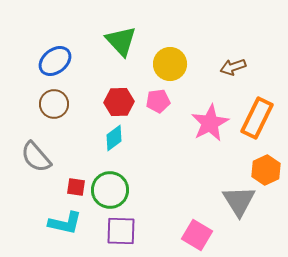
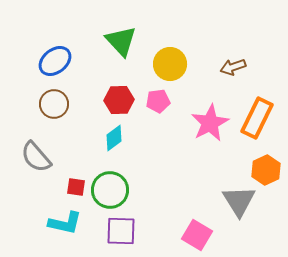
red hexagon: moved 2 px up
